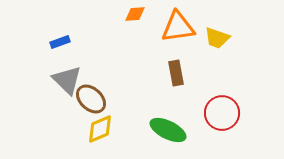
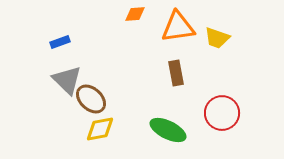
yellow diamond: rotated 12 degrees clockwise
